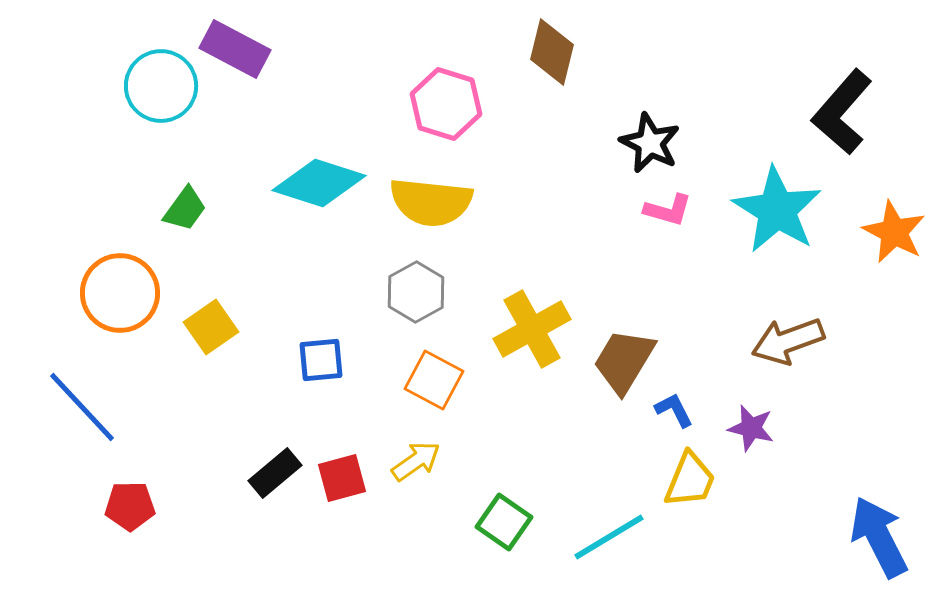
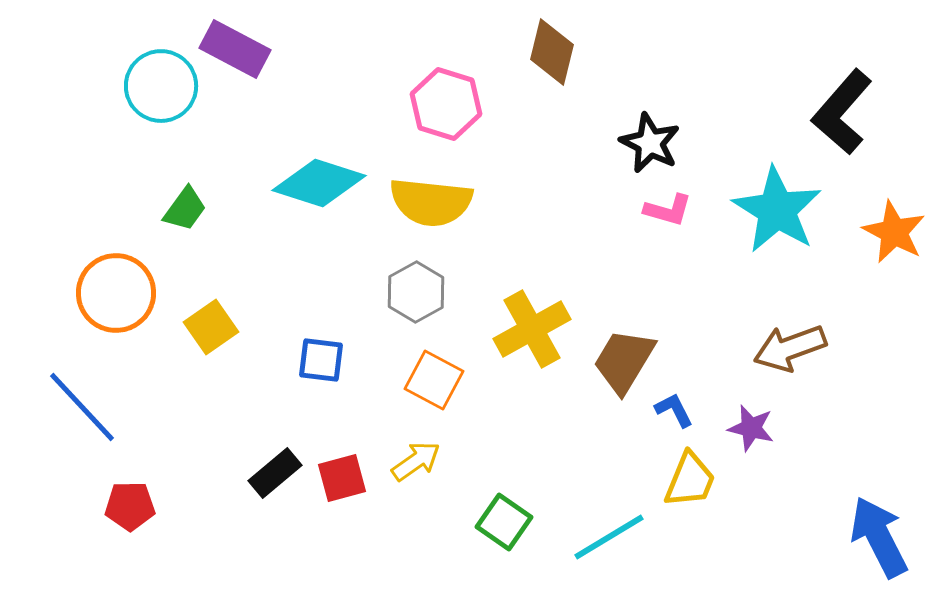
orange circle: moved 4 px left
brown arrow: moved 2 px right, 7 px down
blue square: rotated 12 degrees clockwise
